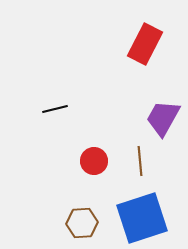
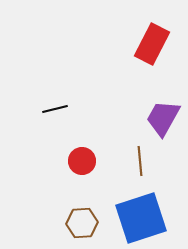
red rectangle: moved 7 px right
red circle: moved 12 px left
blue square: moved 1 px left
